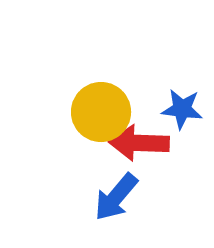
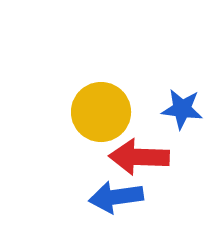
red arrow: moved 14 px down
blue arrow: rotated 42 degrees clockwise
